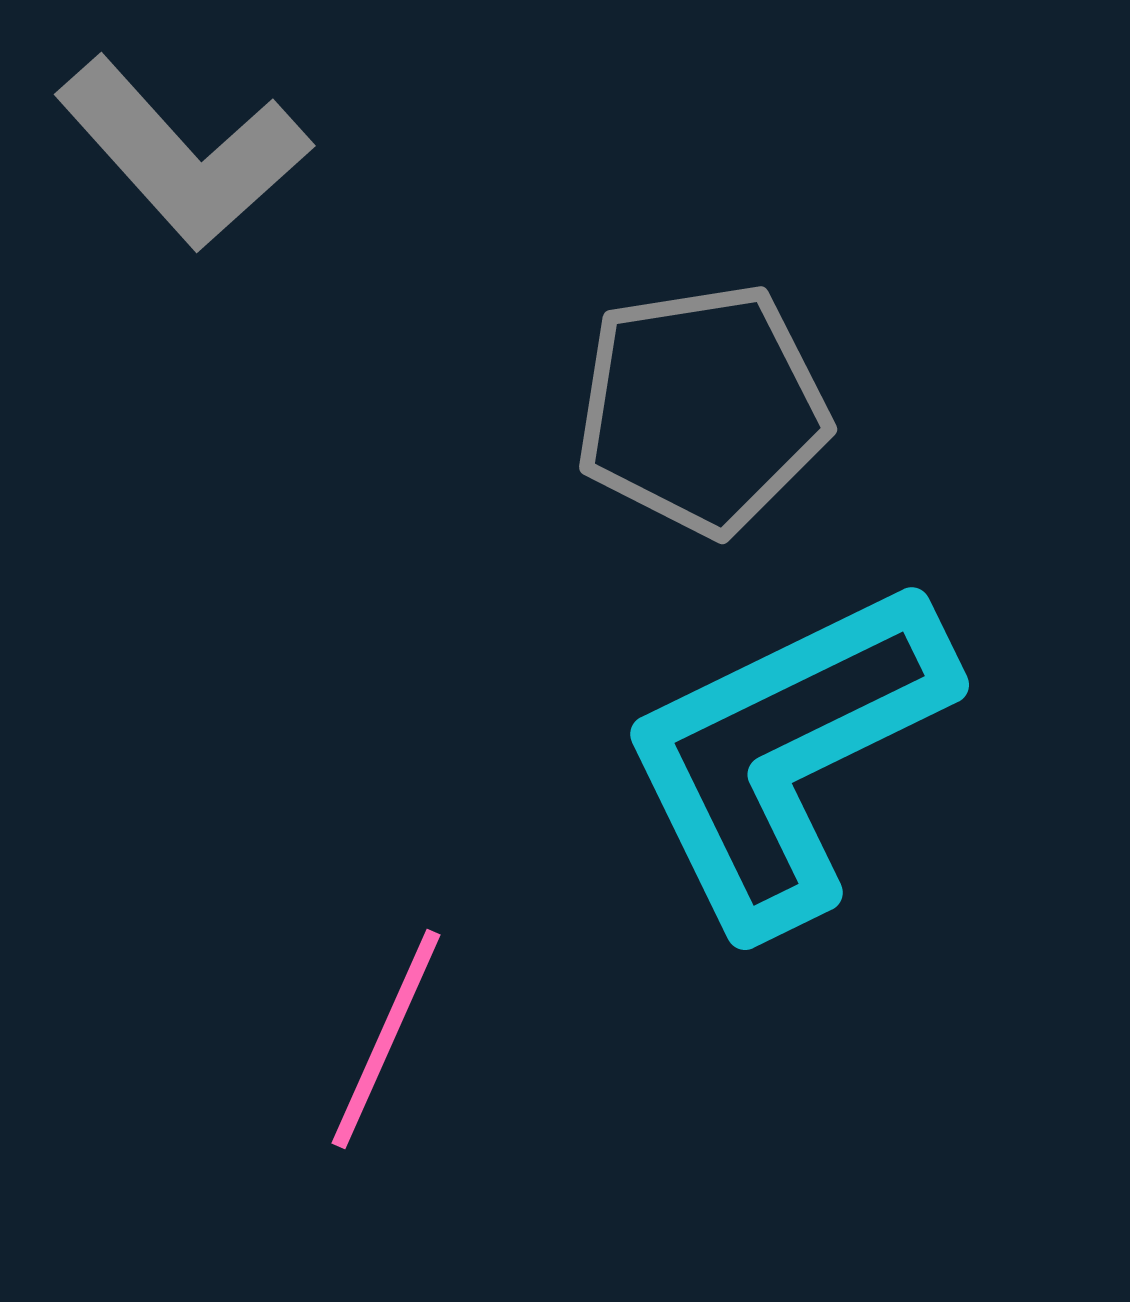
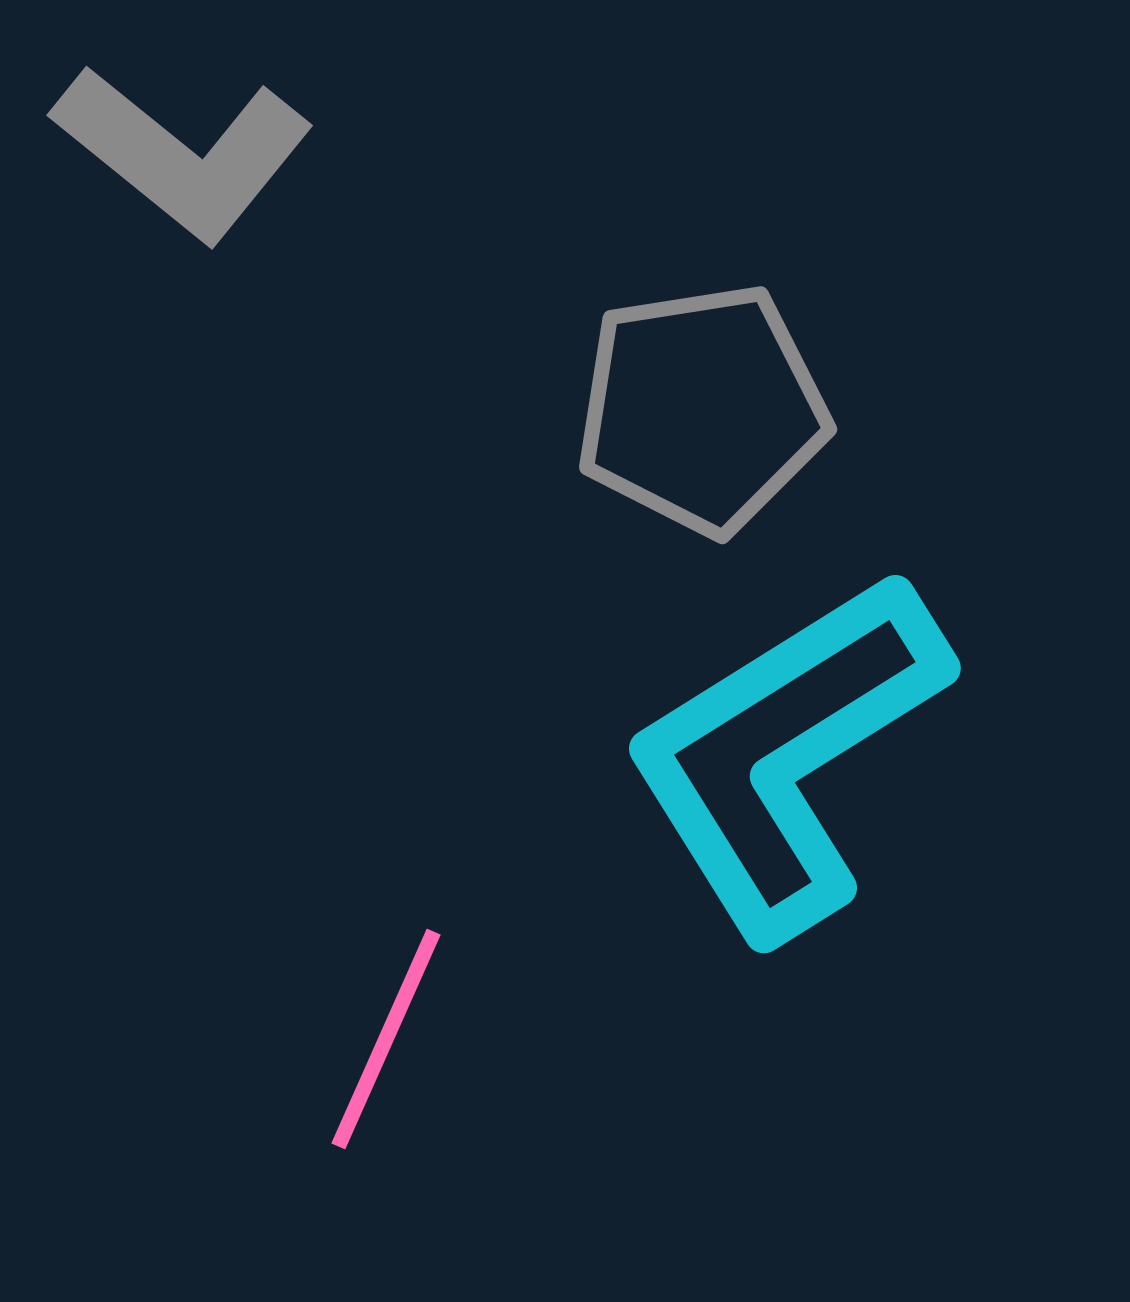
gray L-shape: rotated 9 degrees counterclockwise
cyan L-shape: rotated 6 degrees counterclockwise
